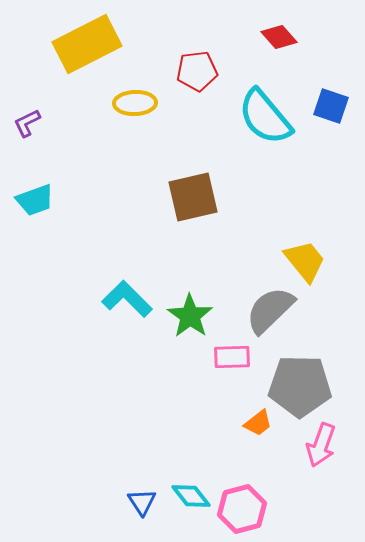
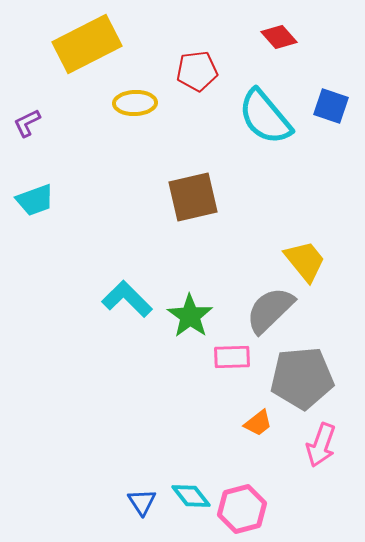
gray pentagon: moved 2 px right, 8 px up; rotated 6 degrees counterclockwise
